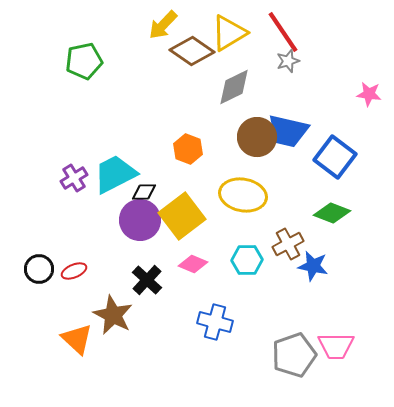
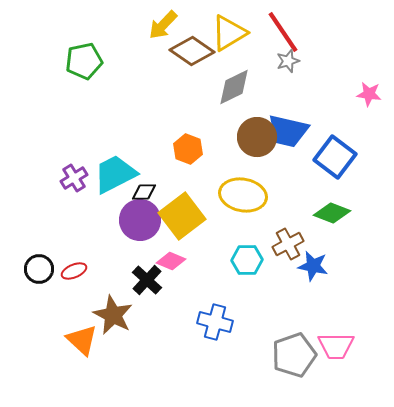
pink diamond: moved 22 px left, 3 px up
orange triangle: moved 5 px right, 1 px down
